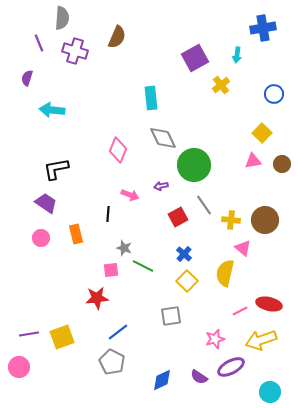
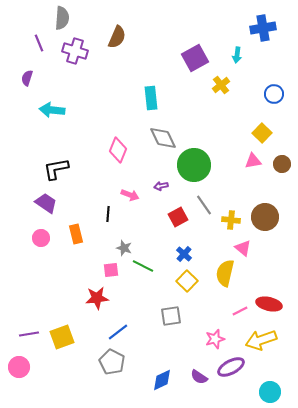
brown circle at (265, 220): moved 3 px up
